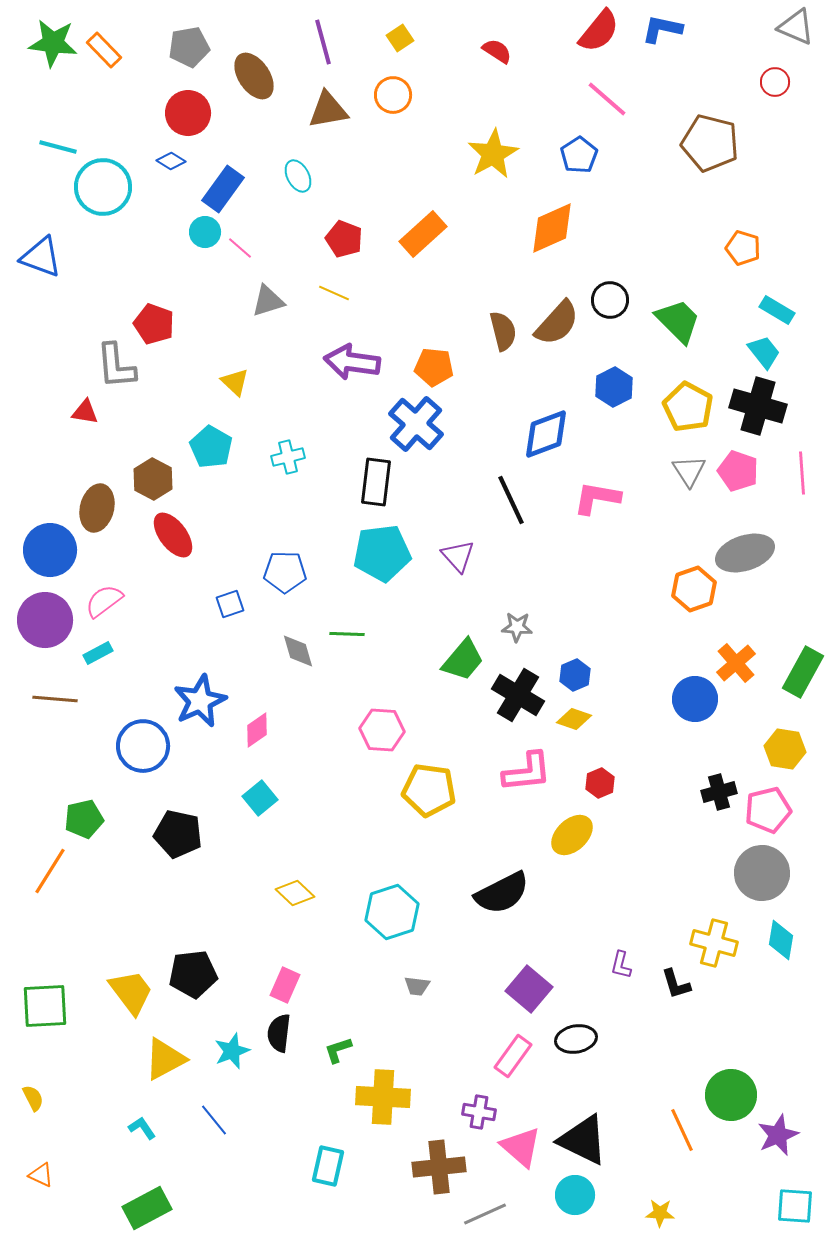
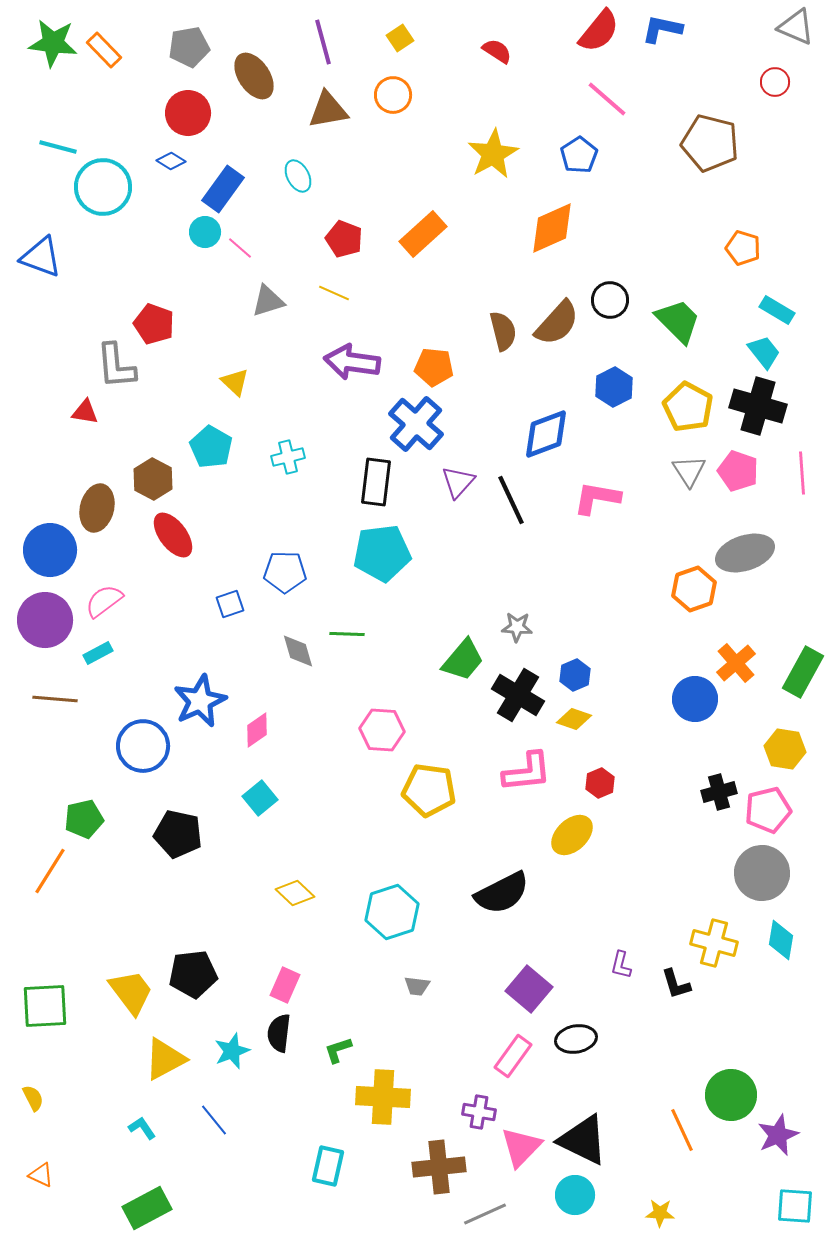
purple triangle at (458, 556): moved 74 px up; rotated 24 degrees clockwise
pink triangle at (521, 1147): rotated 33 degrees clockwise
